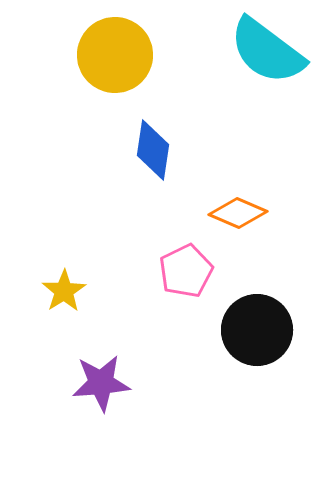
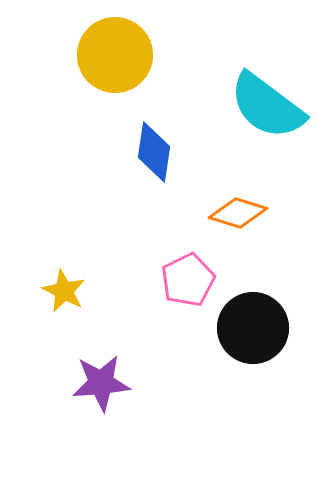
cyan semicircle: moved 55 px down
blue diamond: moved 1 px right, 2 px down
orange diamond: rotated 6 degrees counterclockwise
pink pentagon: moved 2 px right, 9 px down
yellow star: rotated 12 degrees counterclockwise
black circle: moved 4 px left, 2 px up
